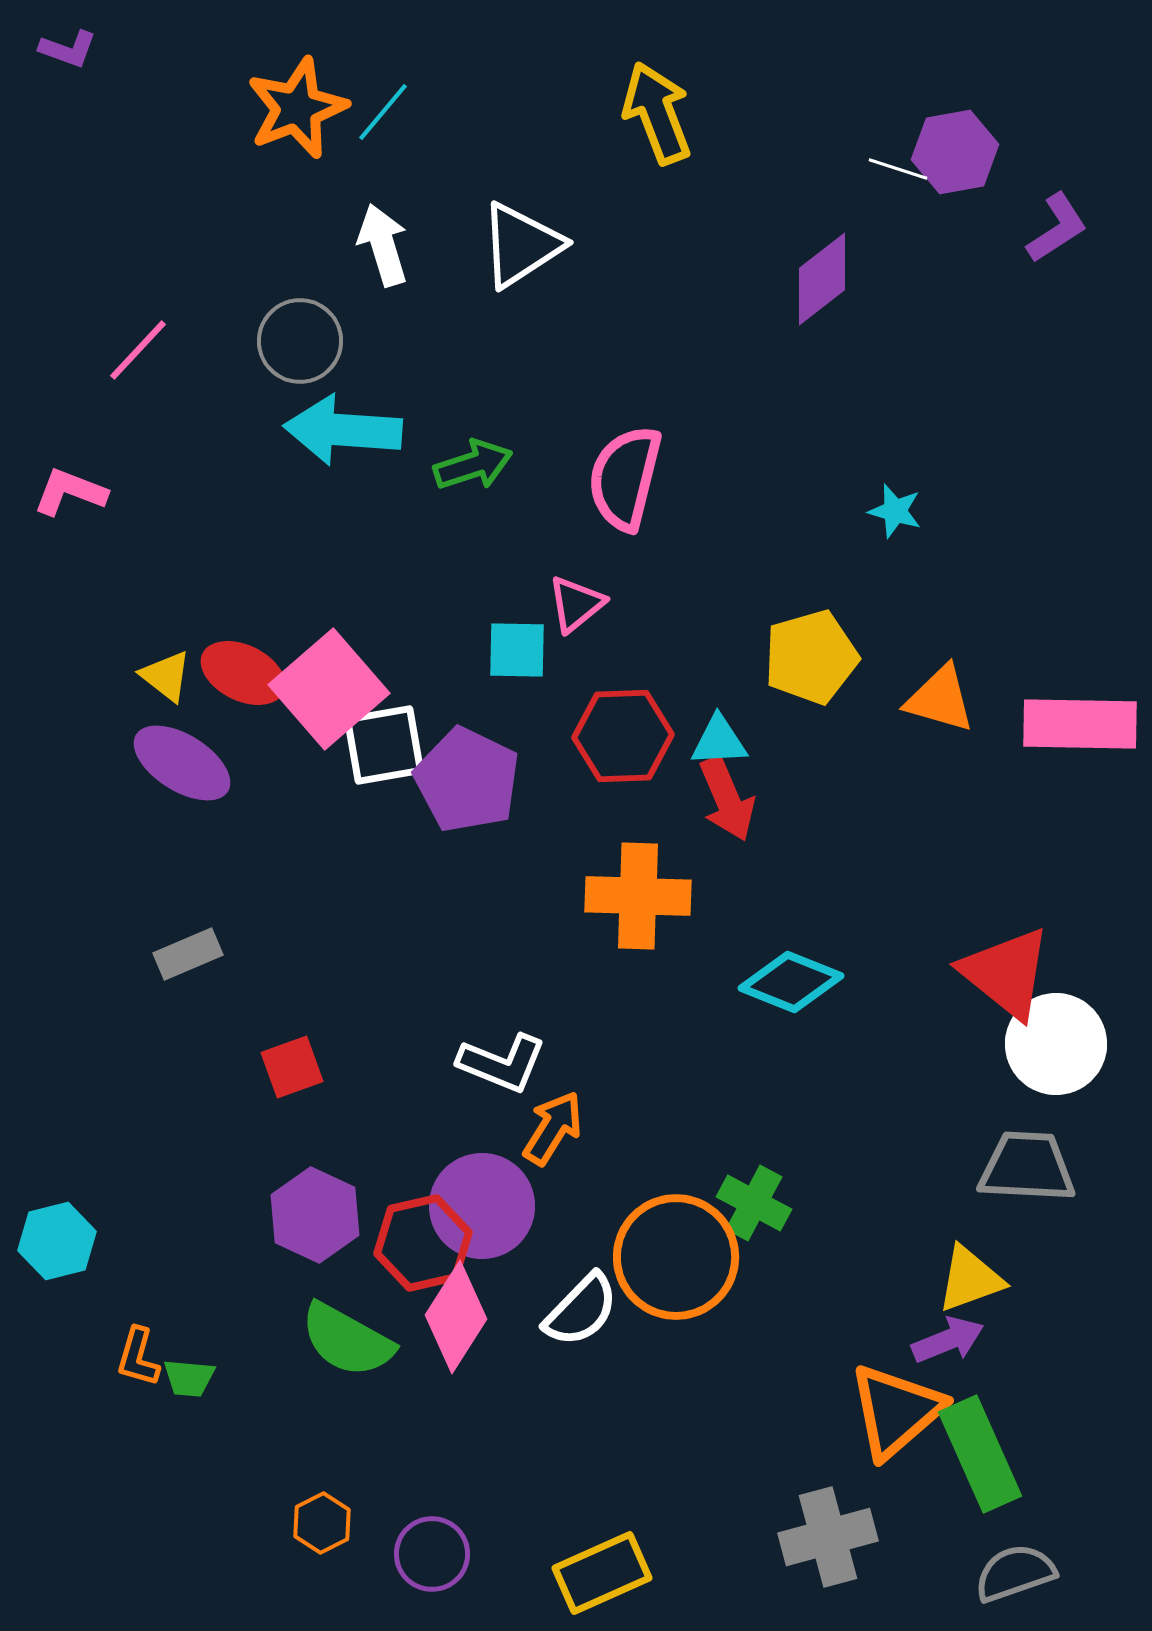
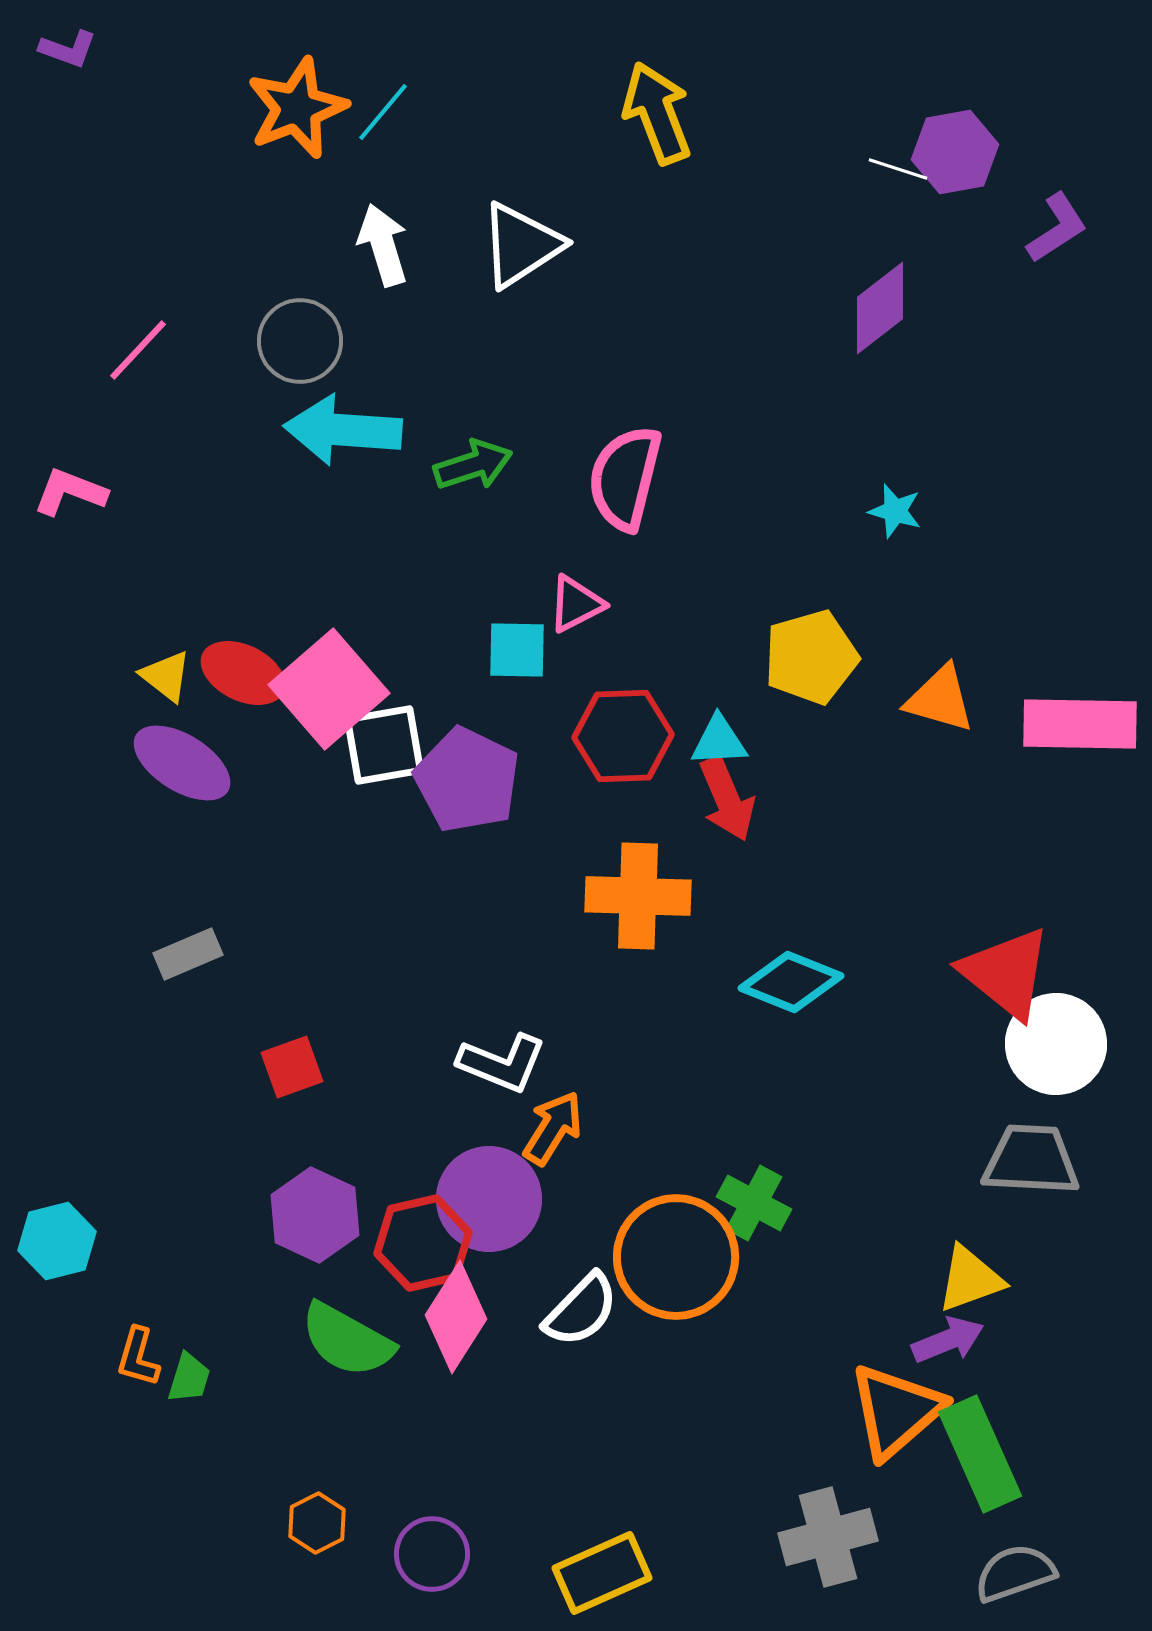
purple diamond at (822, 279): moved 58 px right, 29 px down
pink triangle at (576, 604): rotated 12 degrees clockwise
gray trapezoid at (1027, 1167): moved 4 px right, 7 px up
purple circle at (482, 1206): moved 7 px right, 7 px up
green trapezoid at (189, 1378): rotated 78 degrees counterclockwise
orange hexagon at (322, 1523): moved 5 px left
